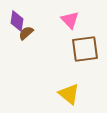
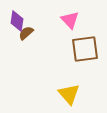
yellow triangle: rotated 10 degrees clockwise
